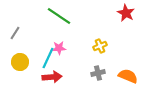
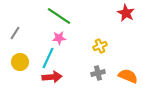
pink star: moved 10 px up
